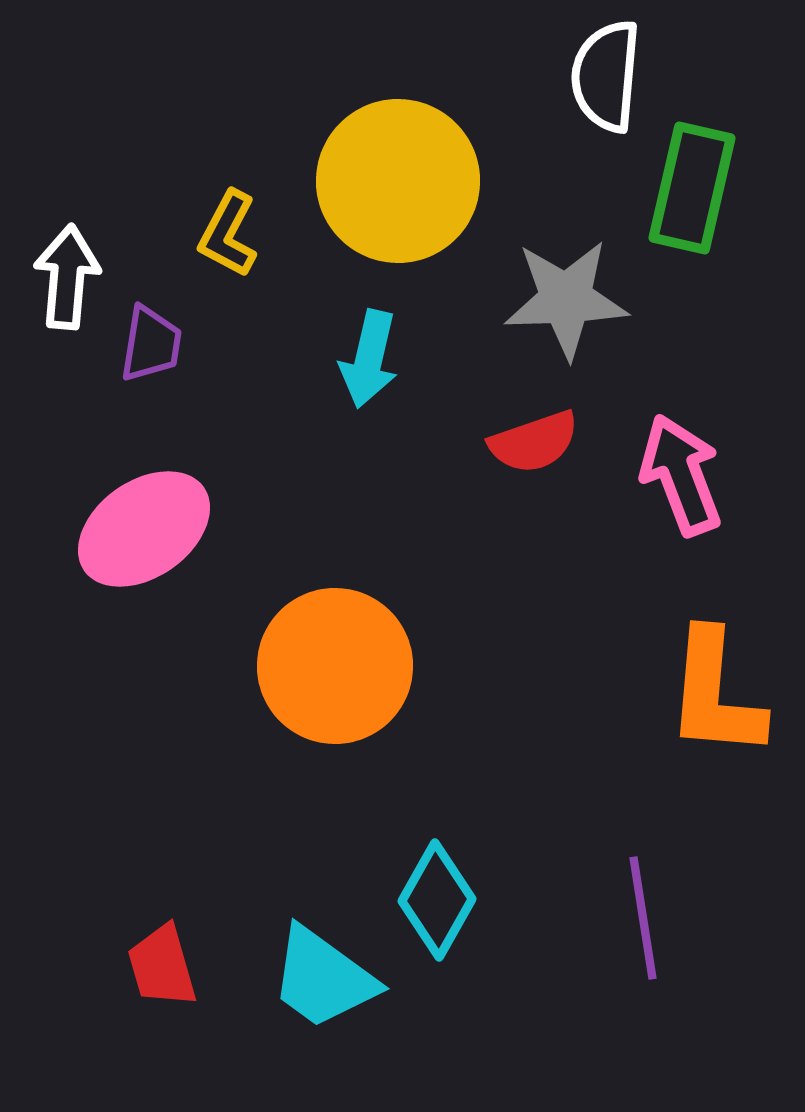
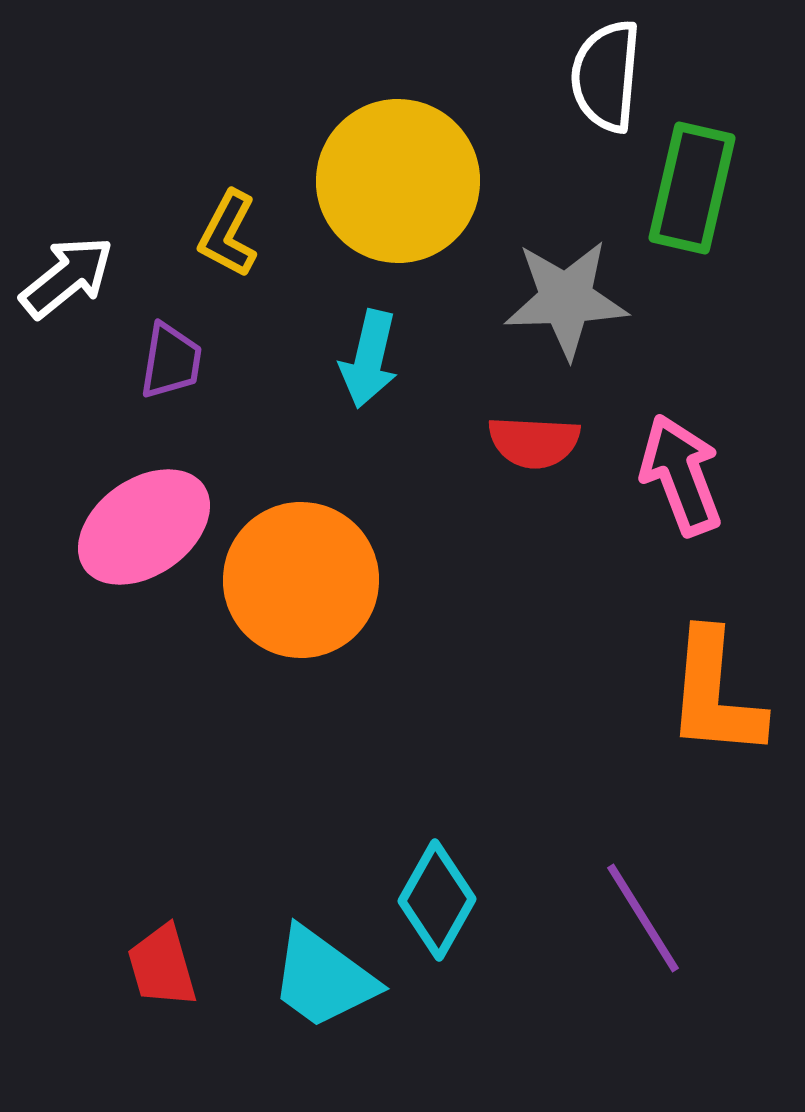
white arrow: rotated 46 degrees clockwise
purple trapezoid: moved 20 px right, 17 px down
red semicircle: rotated 22 degrees clockwise
pink ellipse: moved 2 px up
orange circle: moved 34 px left, 86 px up
purple line: rotated 23 degrees counterclockwise
